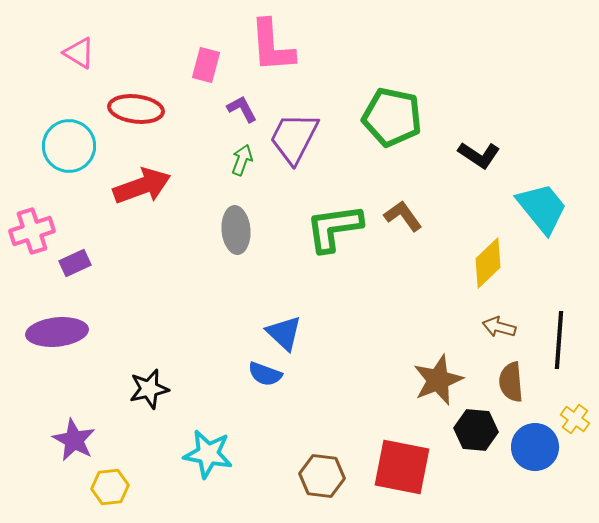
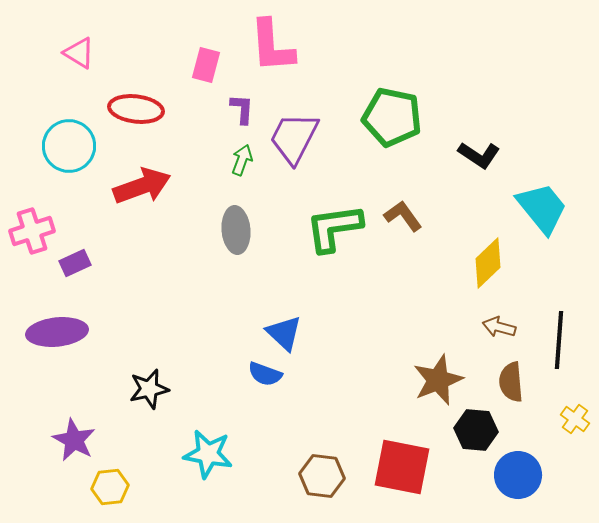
purple L-shape: rotated 32 degrees clockwise
blue circle: moved 17 px left, 28 px down
